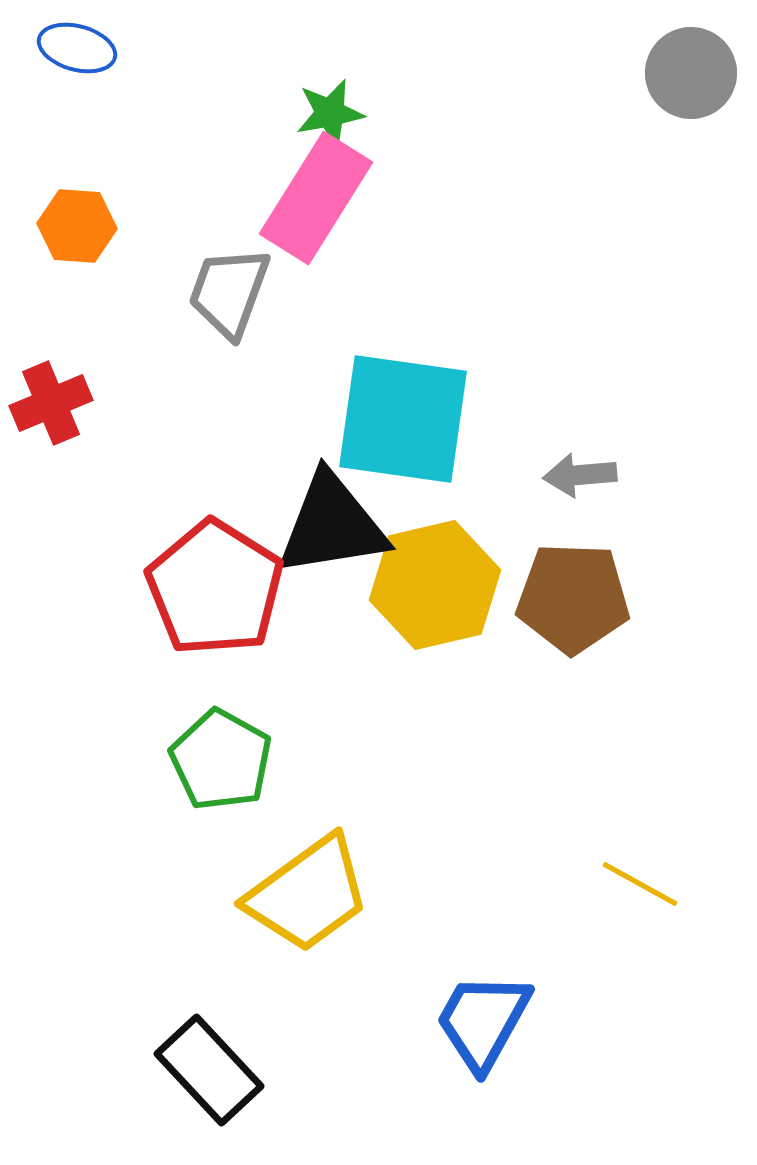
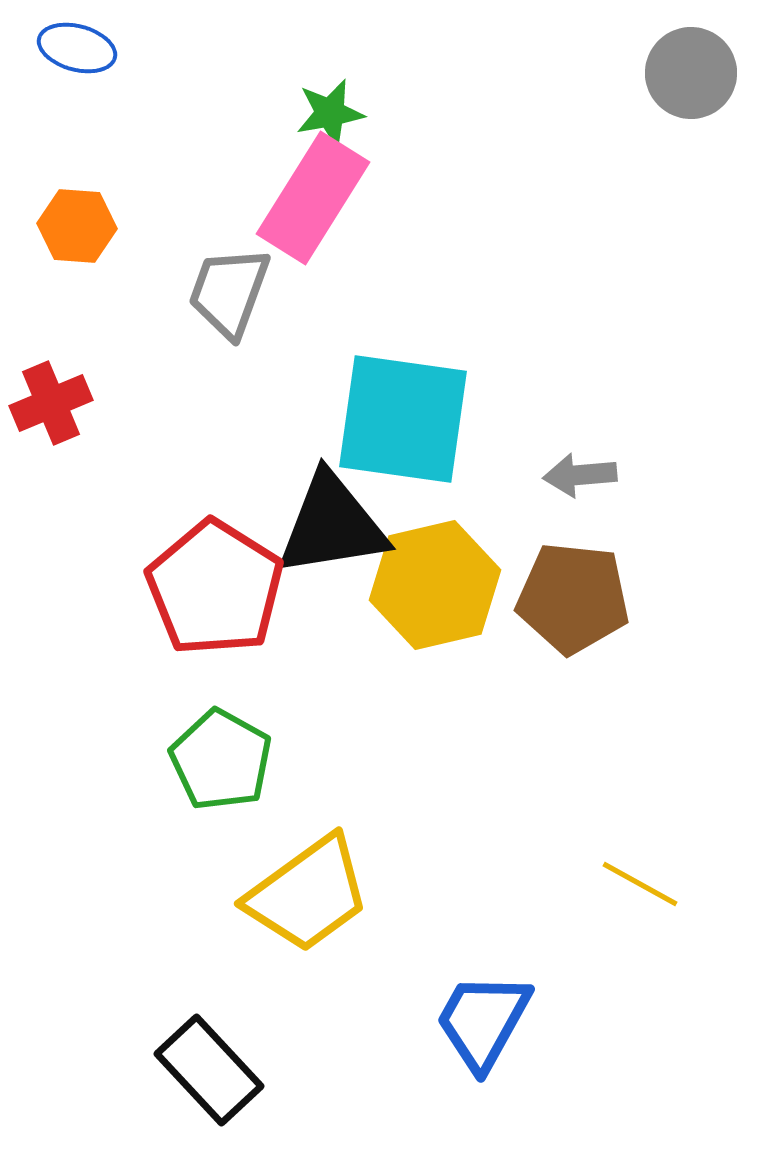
pink rectangle: moved 3 px left
brown pentagon: rotated 4 degrees clockwise
